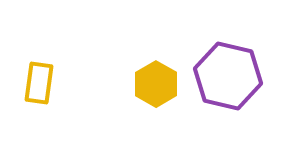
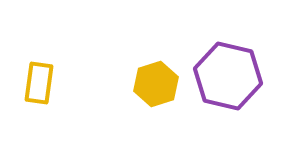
yellow hexagon: rotated 12 degrees clockwise
